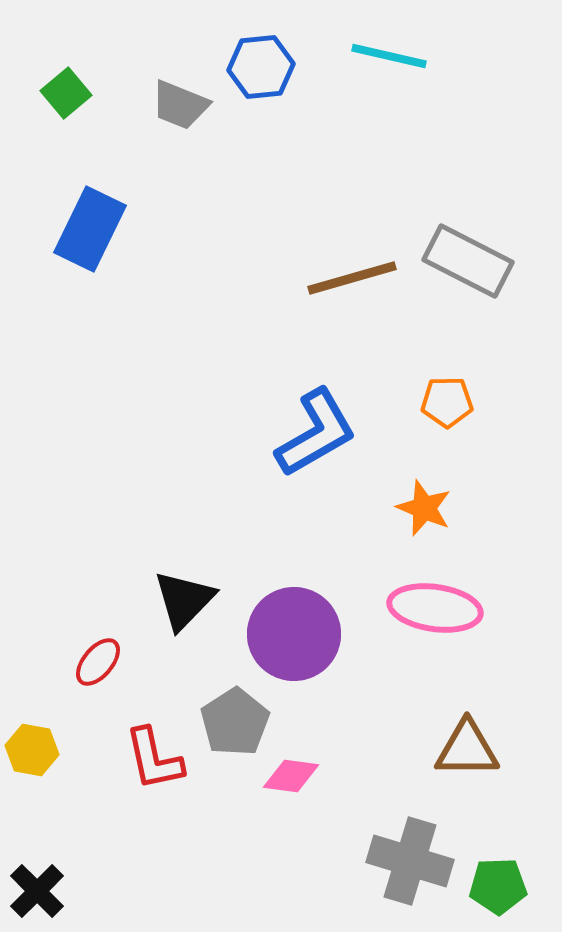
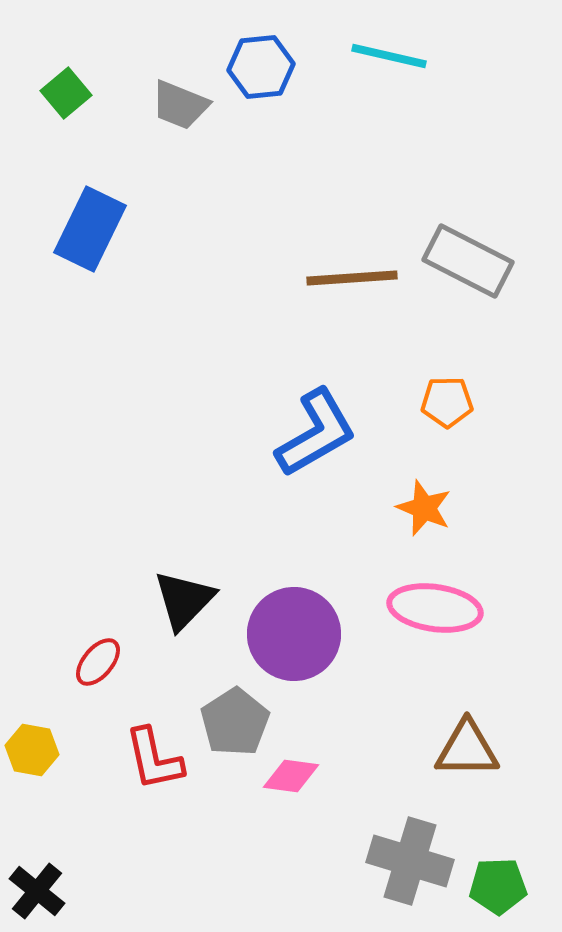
brown line: rotated 12 degrees clockwise
black cross: rotated 6 degrees counterclockwise
